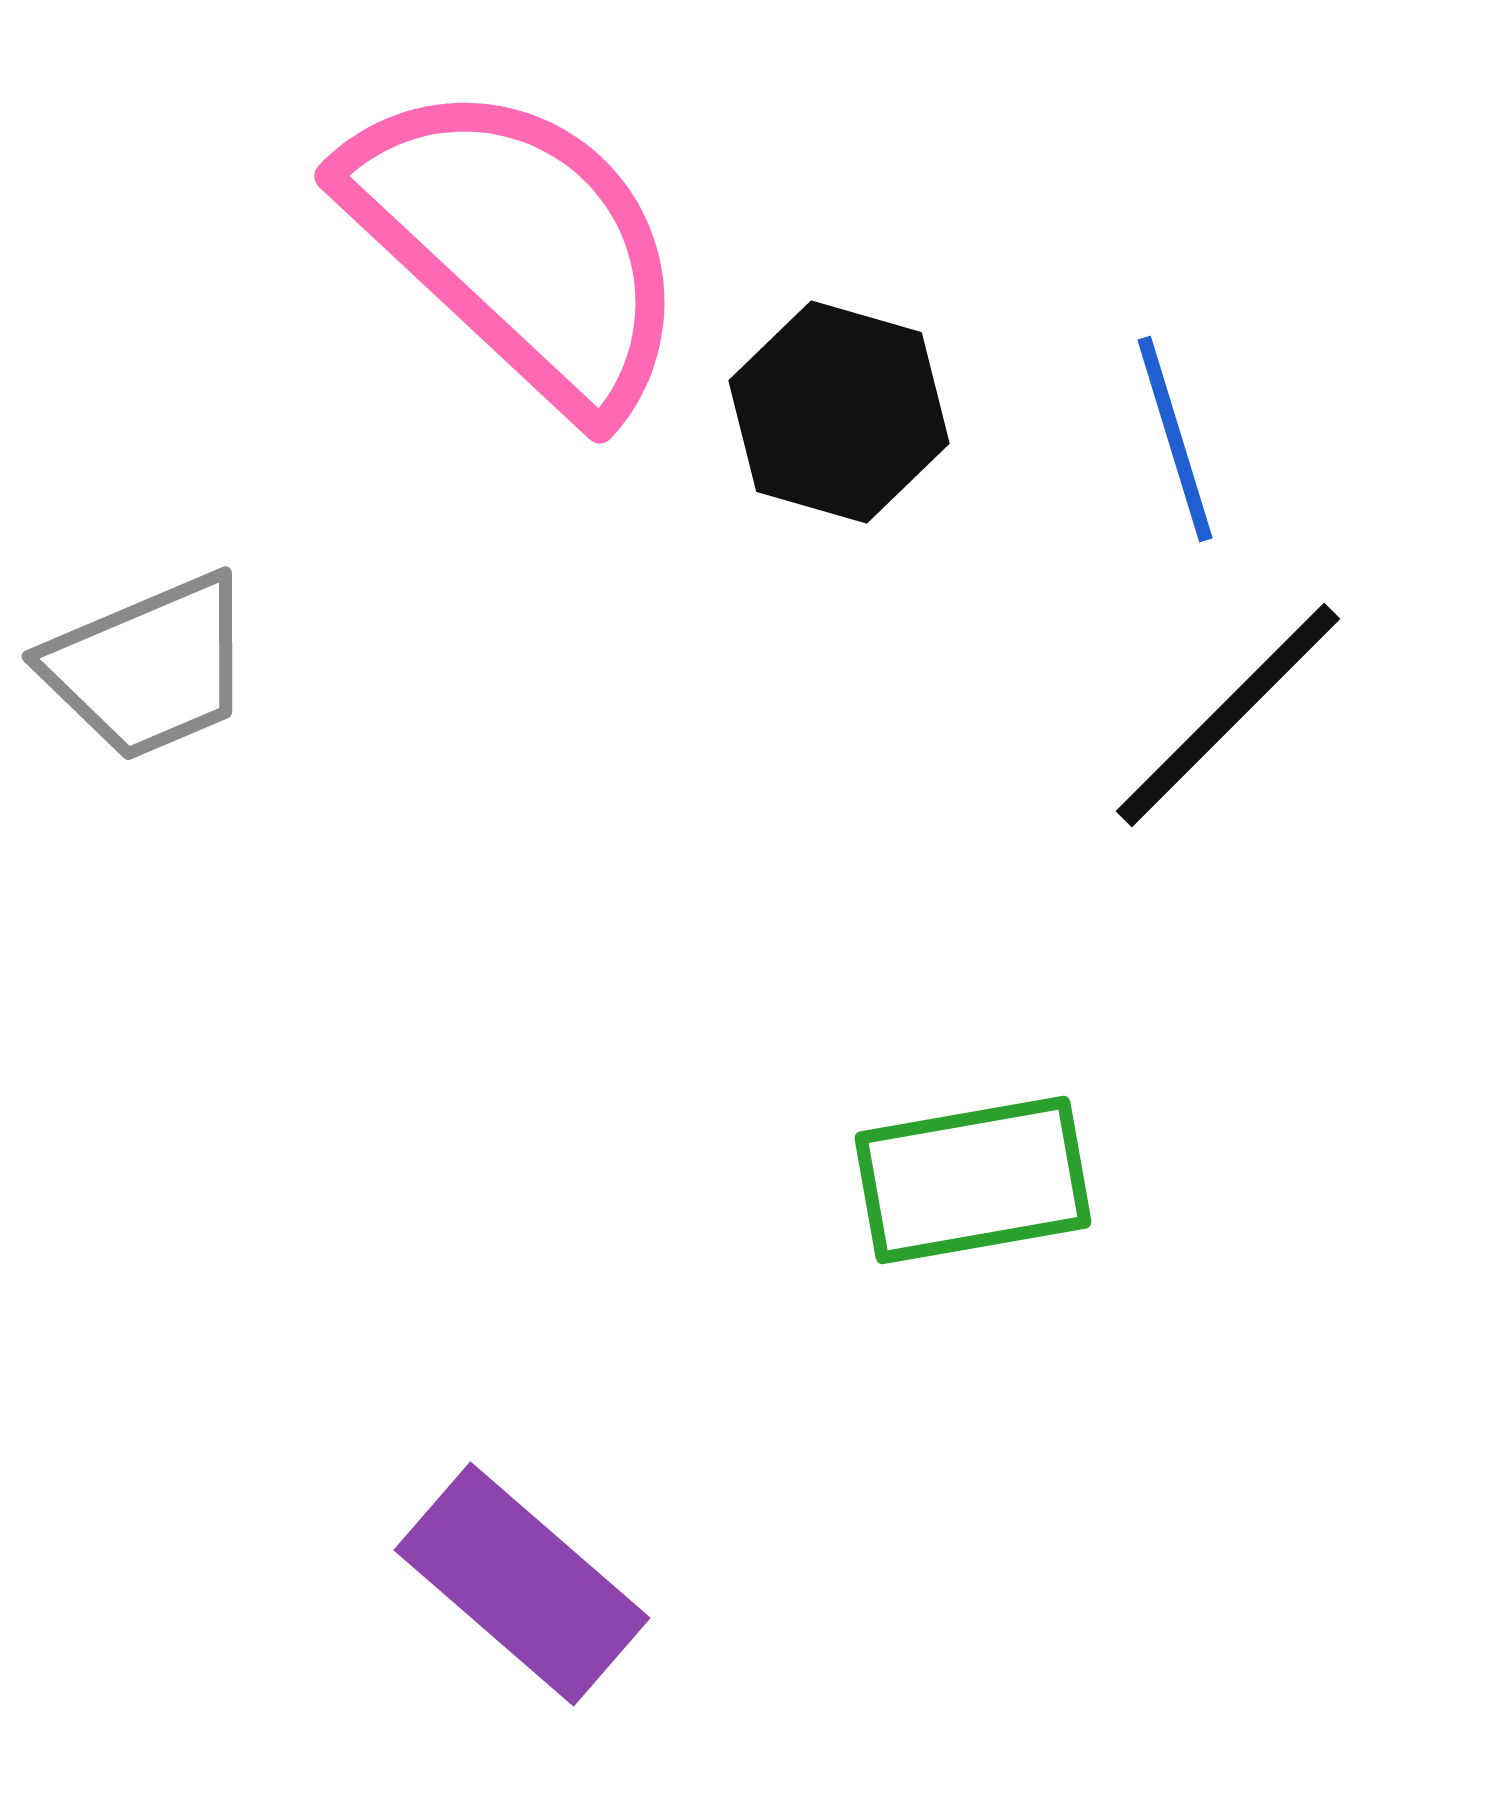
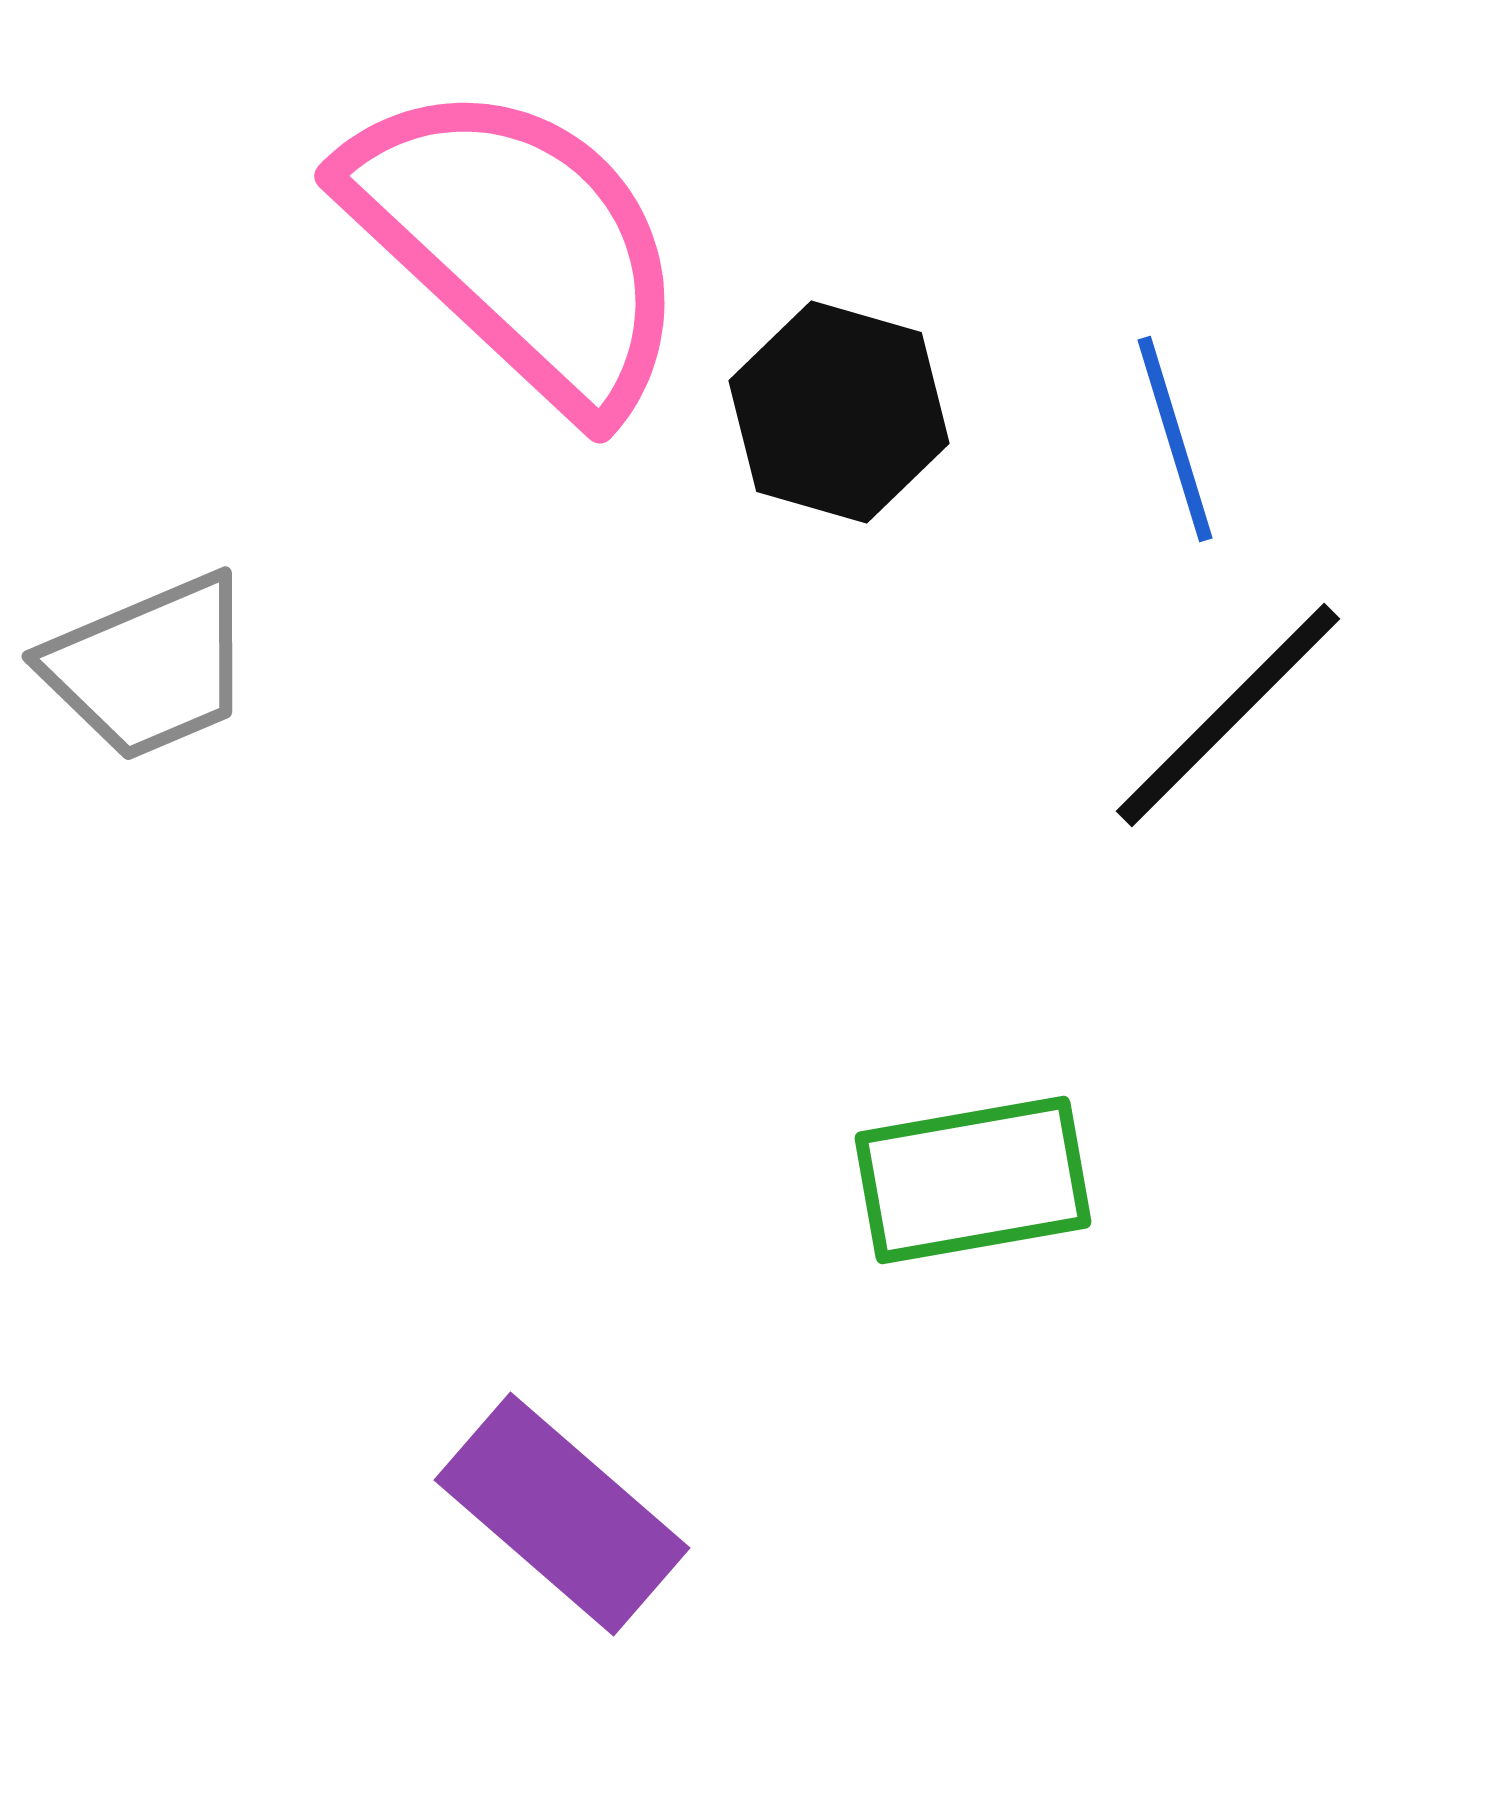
purple rectangle: moved 40 px right, 70 px up
